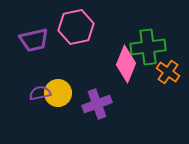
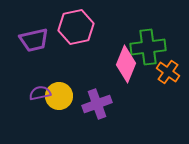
yellow circle: moved 1 px right, 3 px down
